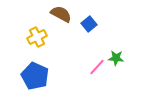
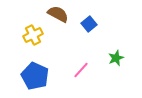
brown semicircle: moved 3 px left
yellow cross: moved 4 px left, 2 px up
green star: rotated 28 degrees counterclockwise
pink line: moved 16 px left, 3 px down
